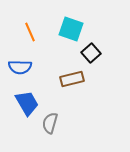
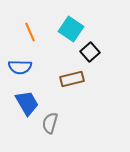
cyan square: rotated 15 degrees clockwise
black square: moved 1 px left, 1 px up
